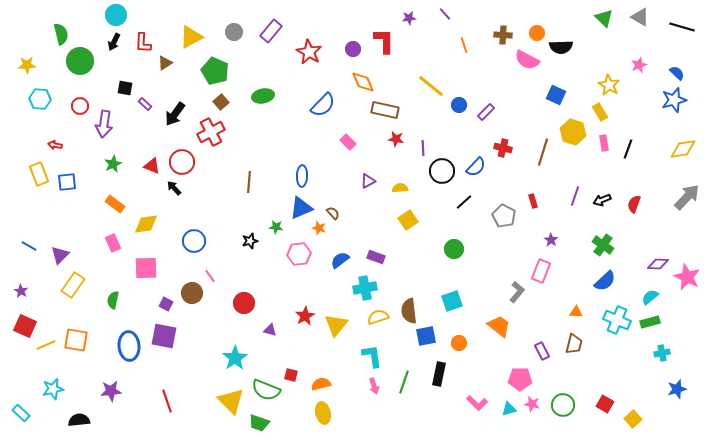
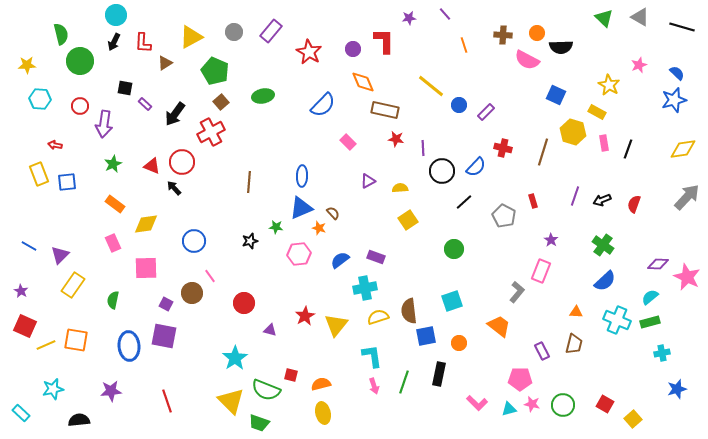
yellow rectangle at (600, 112): moved 3 px left; rotated 30 degrees counterclockwise
